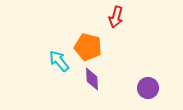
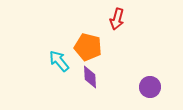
red arrow: moved 1 px right, 2 px down
purple diamond: moved 2 px left, 2 px up
purple circle: moved 2 px right, 1 px up
